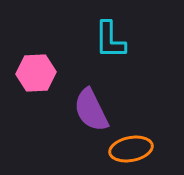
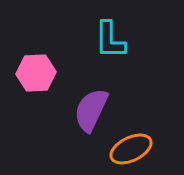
purple semicircle: rotated 51 degrees clockwise
orange ellipse: rotated 15 degrees counterclockwise
